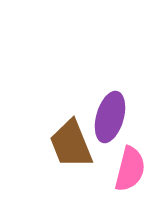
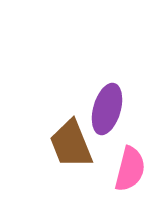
purple ellipse: moved 3 px left, 8 px up
